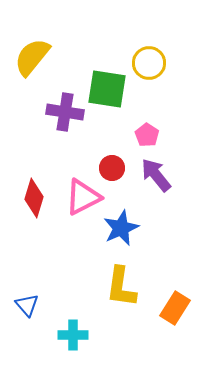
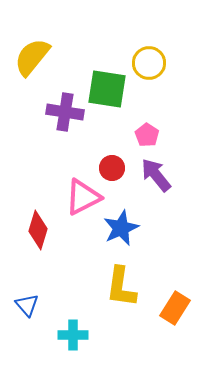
red diamond: moved 4 px right, 32 px down
